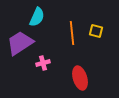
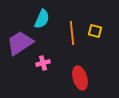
cyan semicircle: moved 5 px right, 2 px down
yellow square: moved 1 px left
